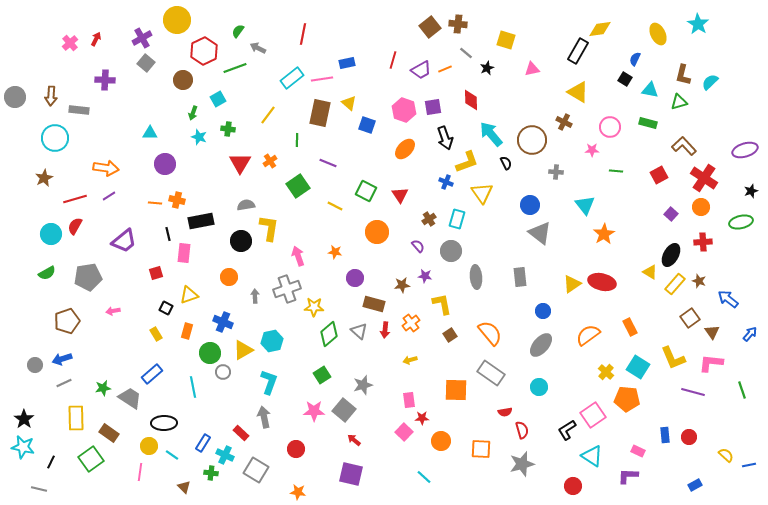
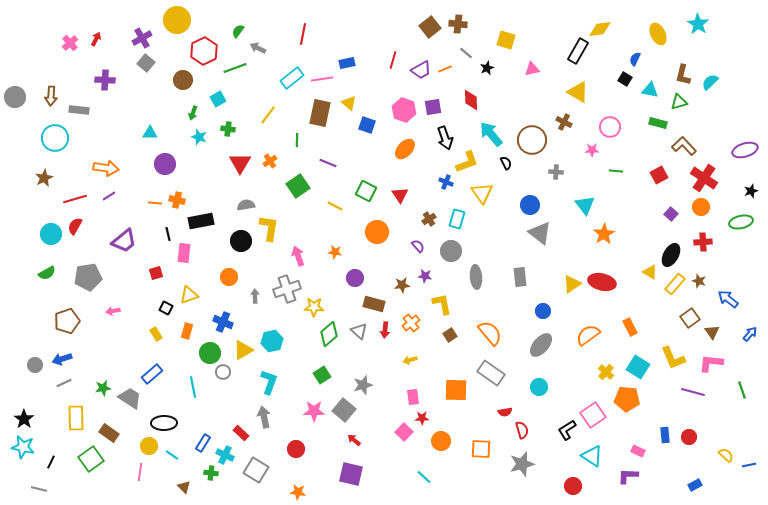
green rectangle at (648, 123): moved 10 px right
pink rectangle at (409, 400): moved 4 px right, 3 px up
